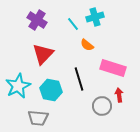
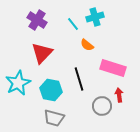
red triangle: moved 1 px left, 1 px up
cyan star: moved 3 px up
gray trapezoid: moved 16 px right; rotated 10 degrees clockwise
